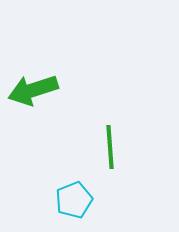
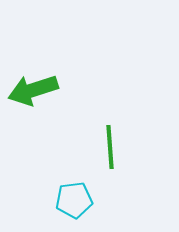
cyan pentagon: rotated 15 degrees clockwise
